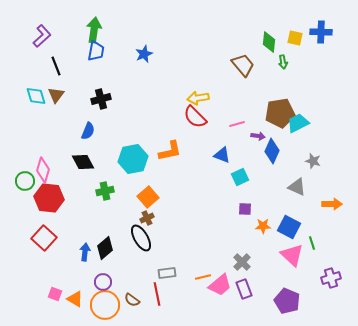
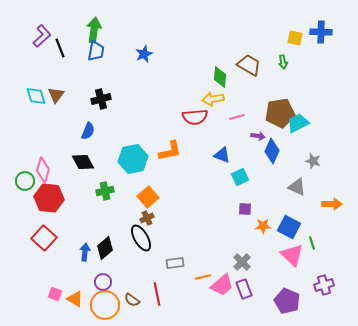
green diamond at (269, 42): moved 49 px left, 35 px down
brown trapezoid at (243, 65): moved 6 px right; rotated 20 degrees counterclockwise
black line at (56, 66): moved 4 px right, 18 px up
yellow arrow at (198, 98): moved 15 px right, 1 px down
red semicircle at (195, 117): rotated 50 degrees counterclockwise
pink line at (237, 124): moved 7 px up
gray rectangle at (167, 273): moved 8 px right, 10 px up
purple cross at (331, 278): moved 7 px left, 7 px down
pink trapezoid at (220, 285): moved 2 px right
